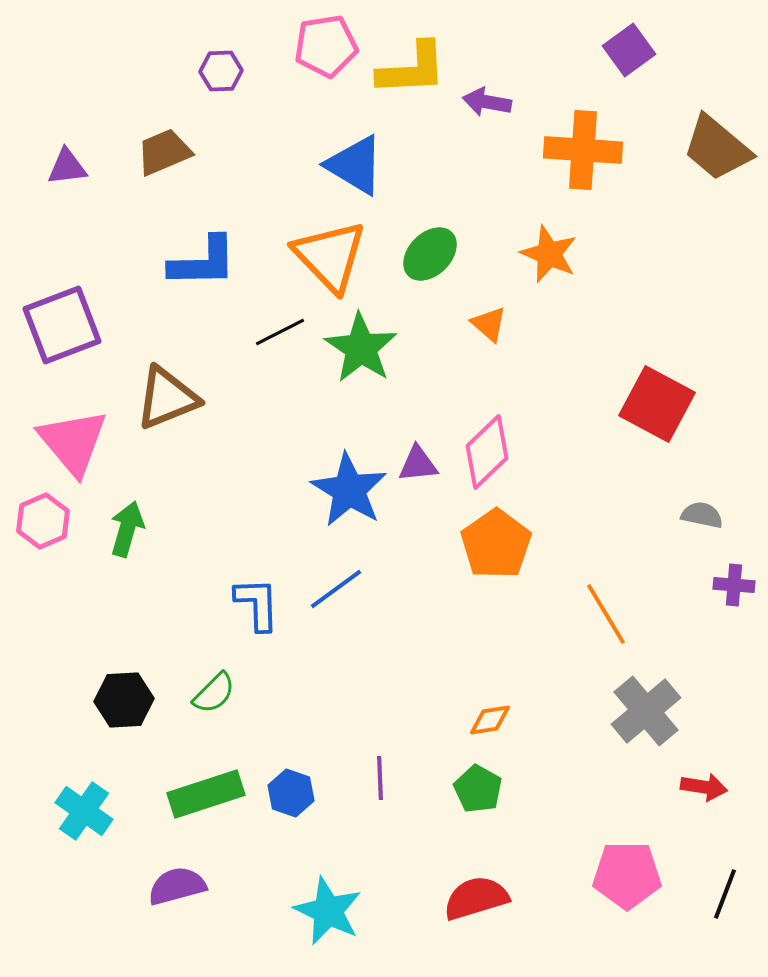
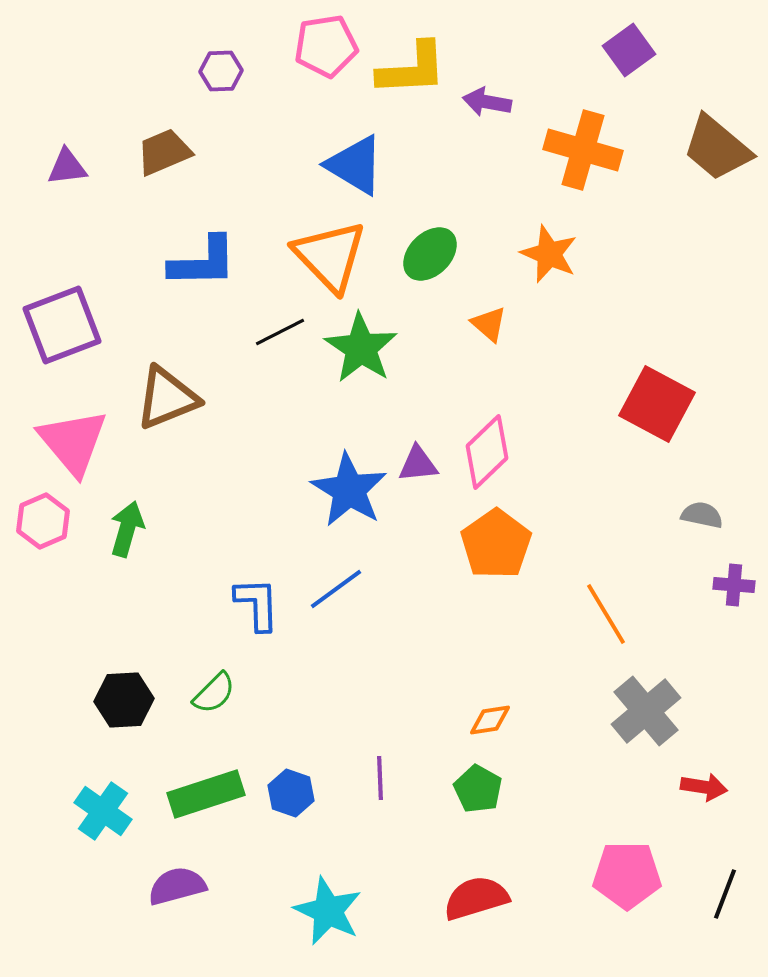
orange cross at (583, 150): rotated 12 degrees clockwise
cyan cross at (84, 811): moved 19 px right
